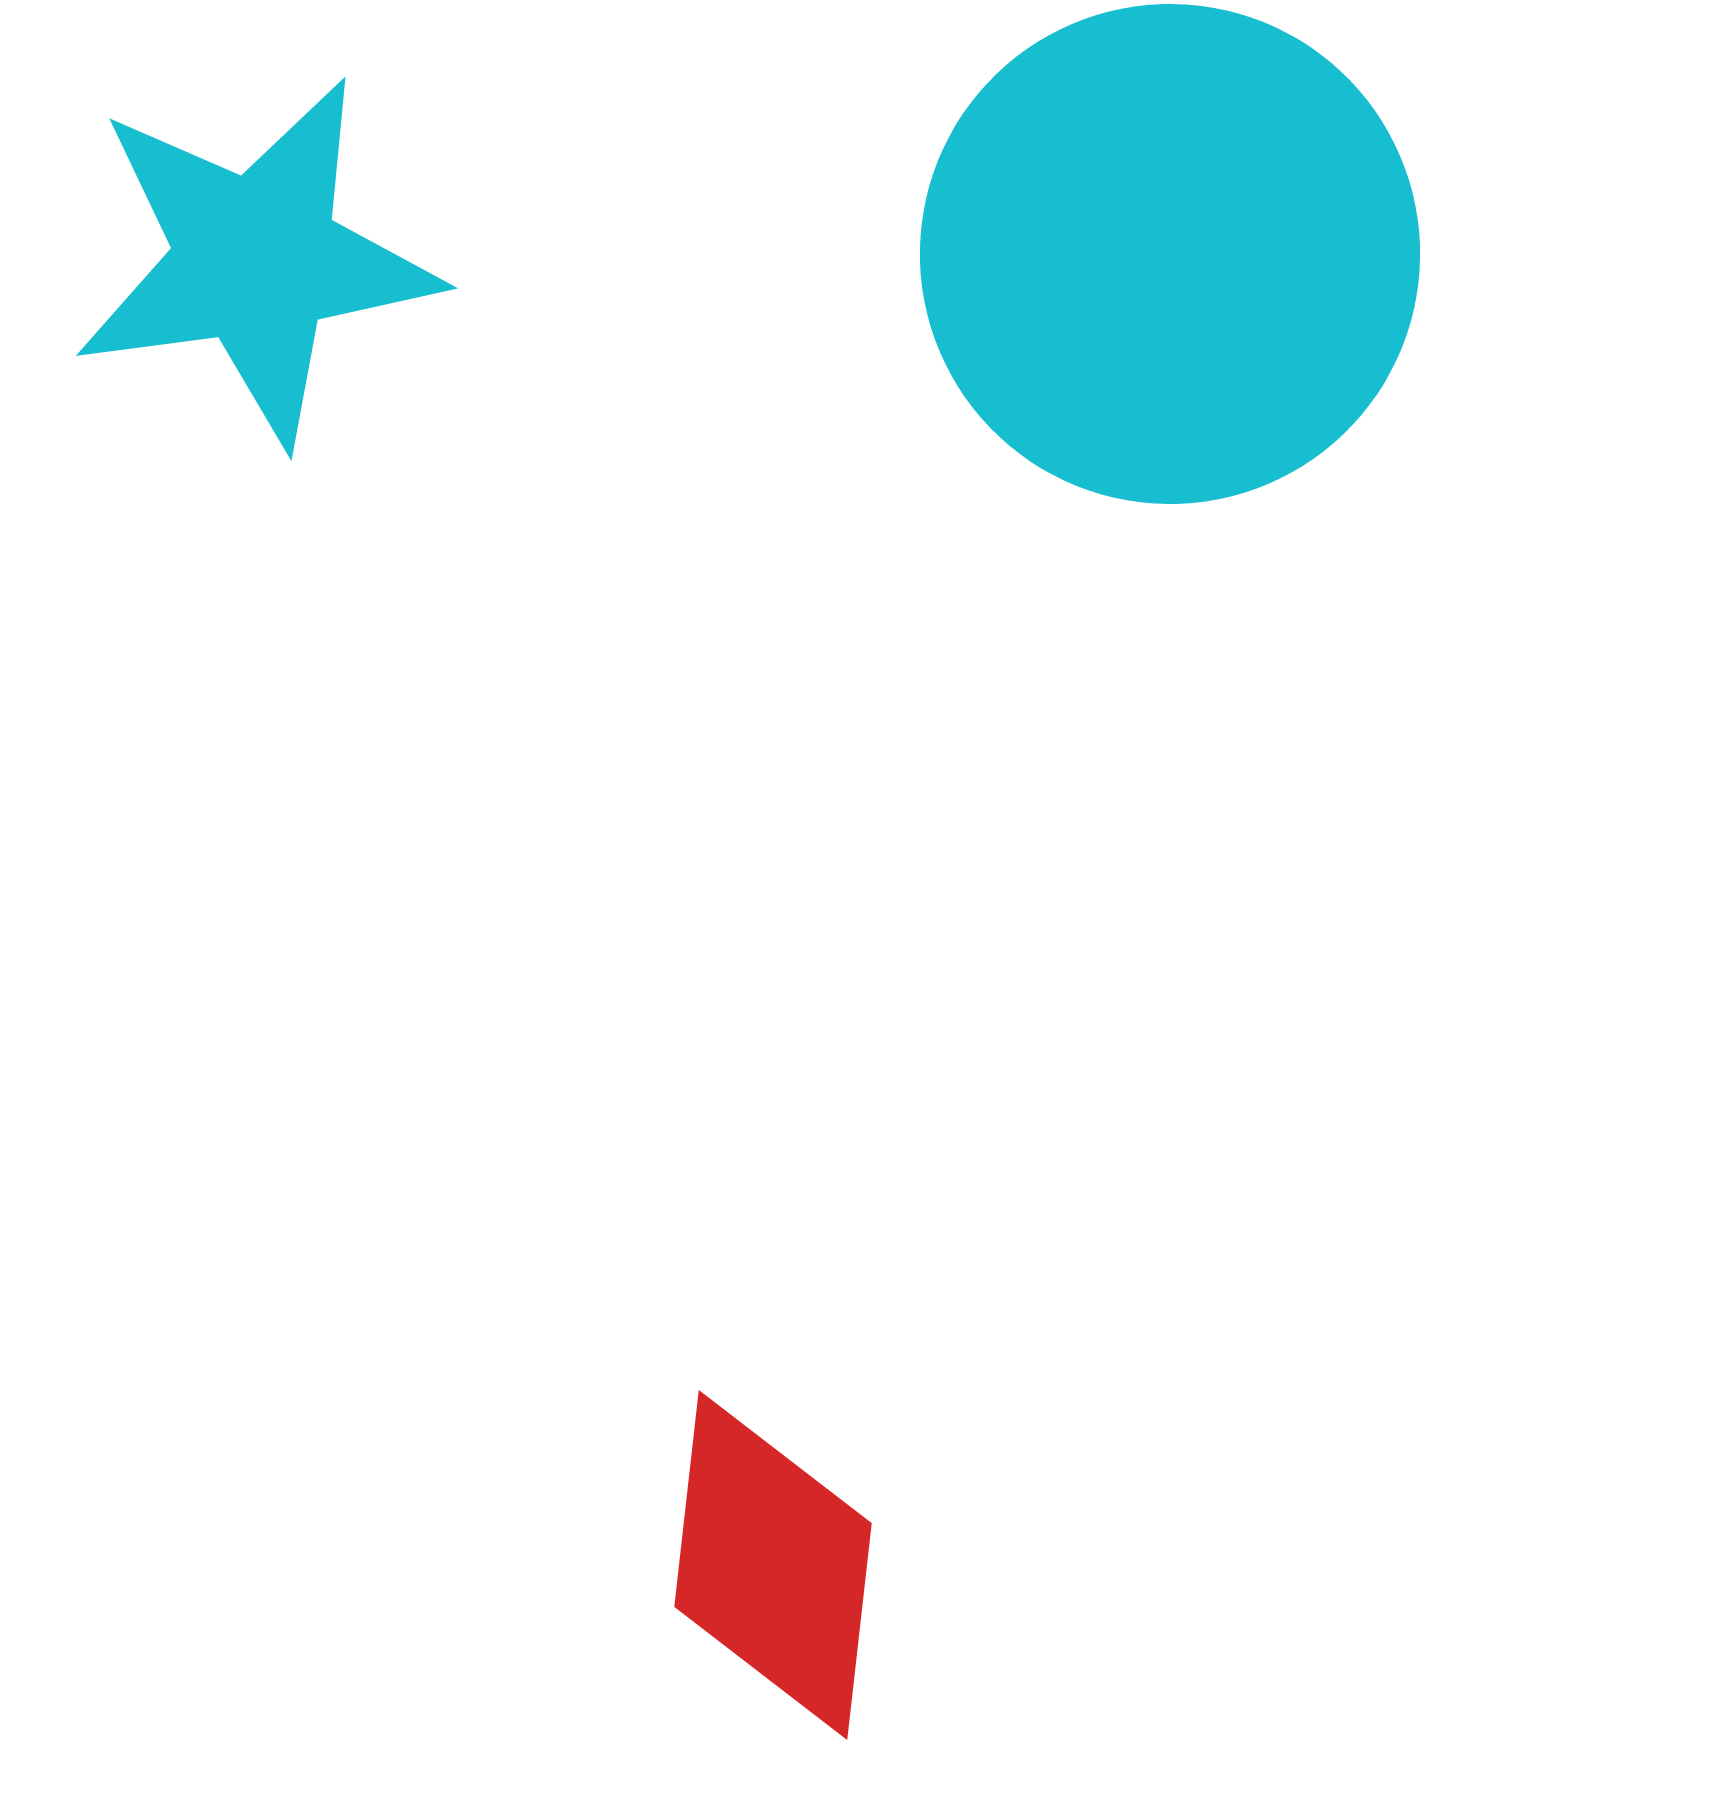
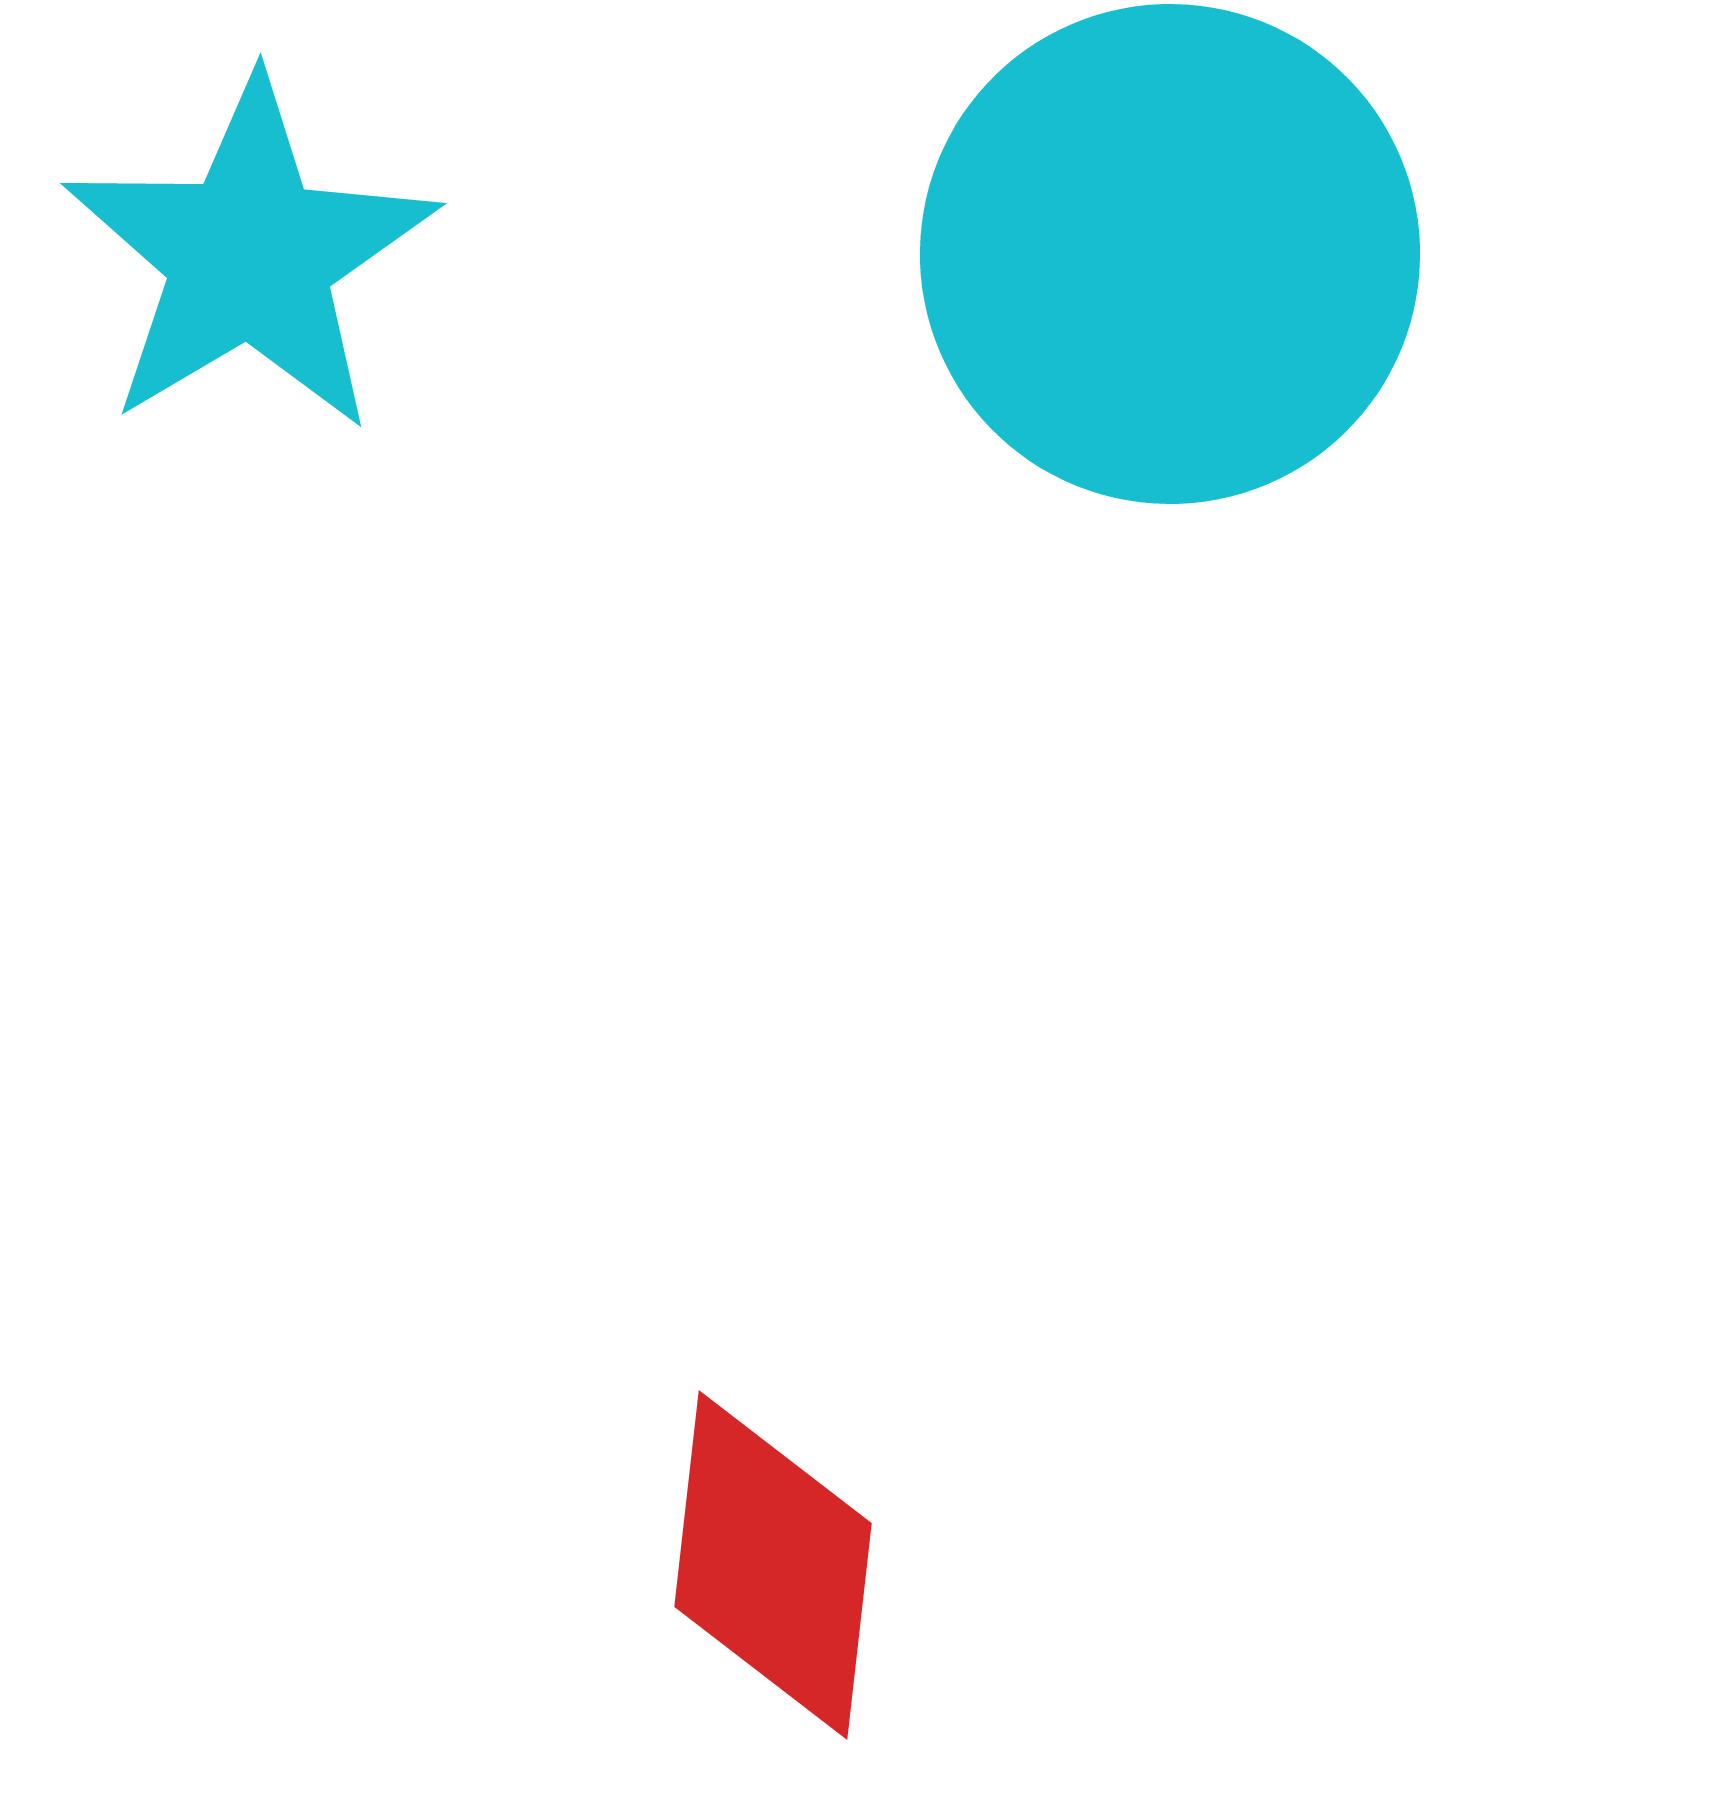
cyan star: moved 6 px left, 4 px up; rotated 23 degrees counterclockwise
